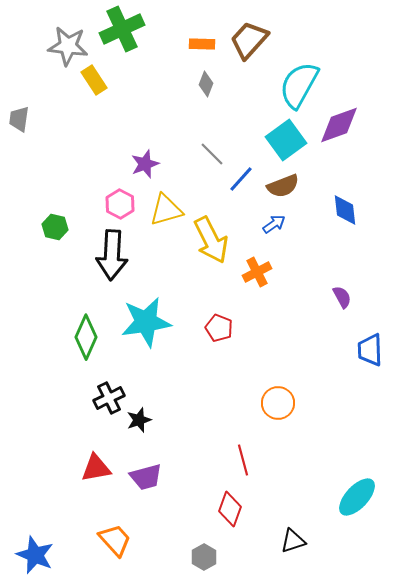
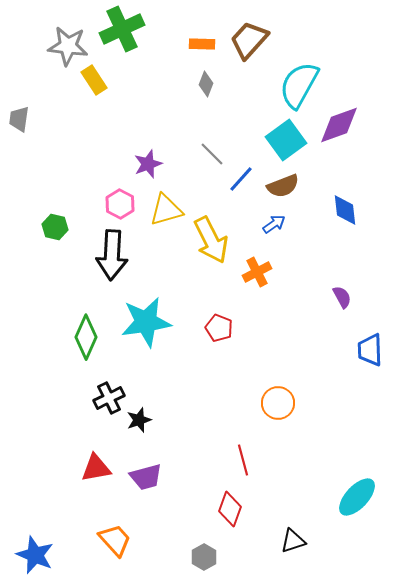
purple star: moved 3 px right
